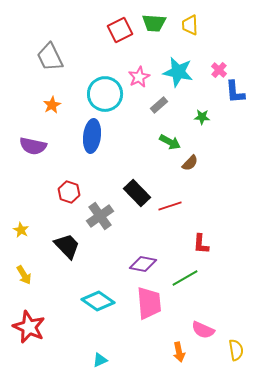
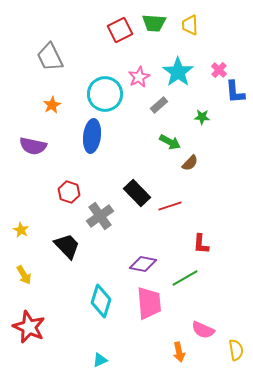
cyan star: rotated 24 degrees clockwise
cyan diamond: moved 3 px right; rotated 72 degrees clockwise
